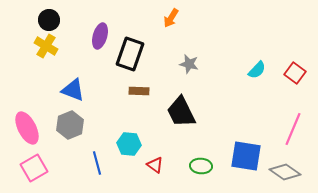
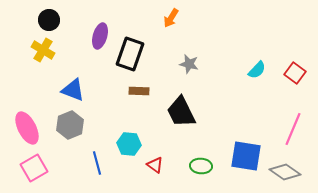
yellow cross: moved 3 px left, 4 px down
